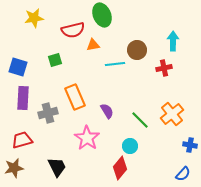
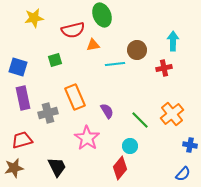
purple rectangle: rotated 15 degrees counterclockwise
